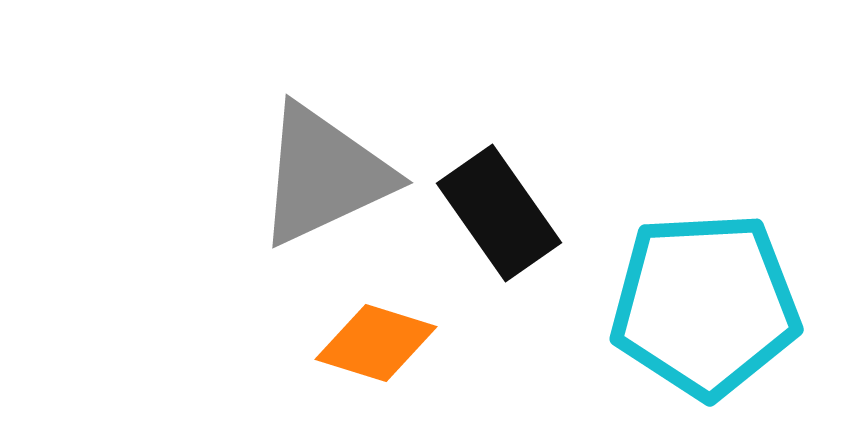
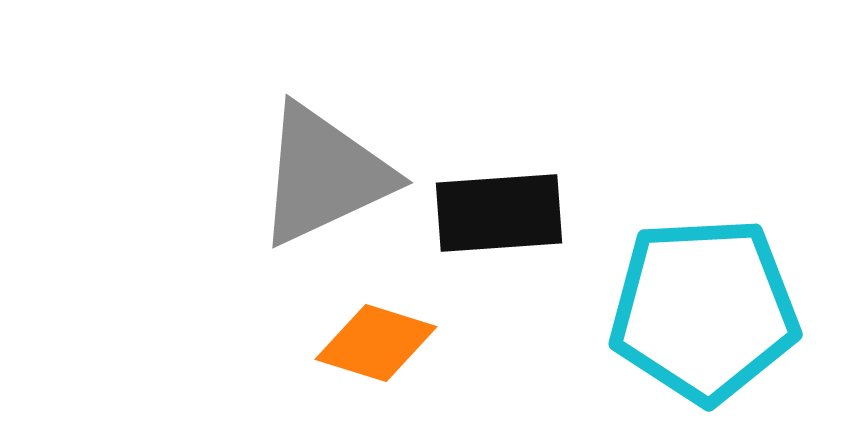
black rectangle: rotated 59 degrees counterclockwise
cyan pentagon: moved 1 px left, 5 px down
